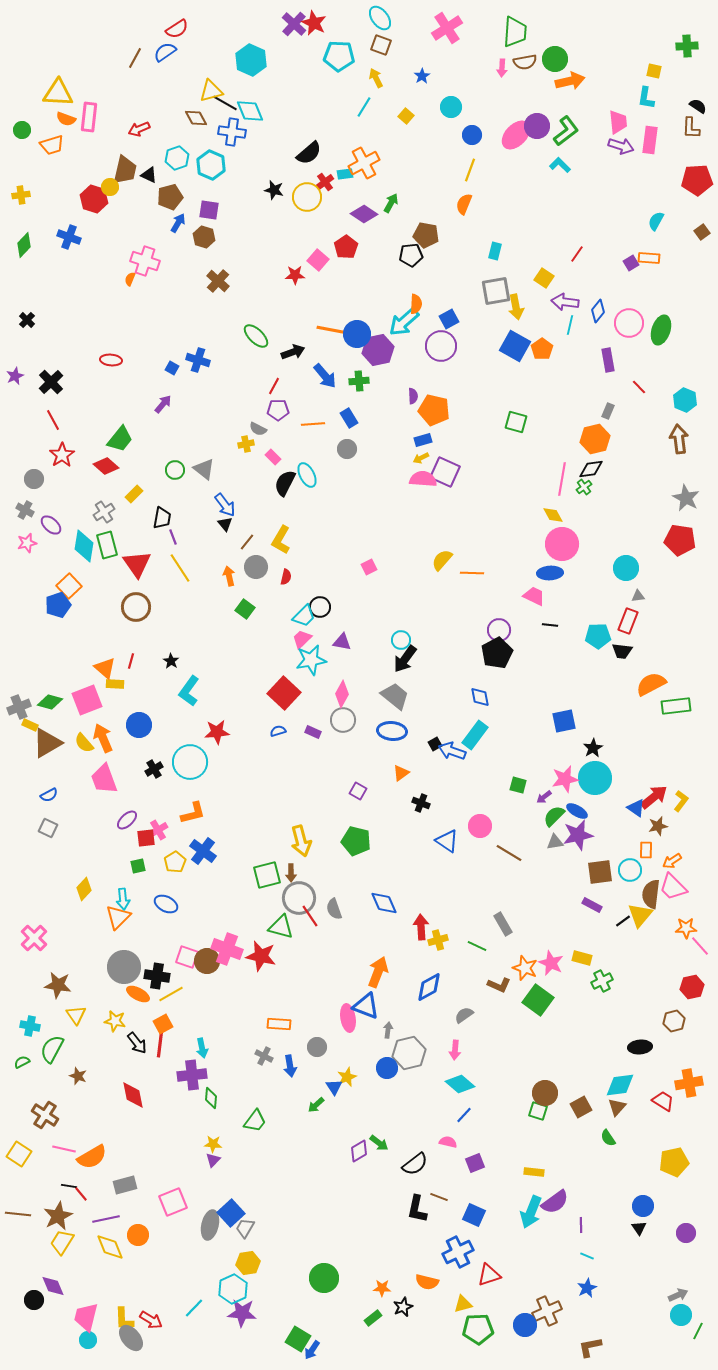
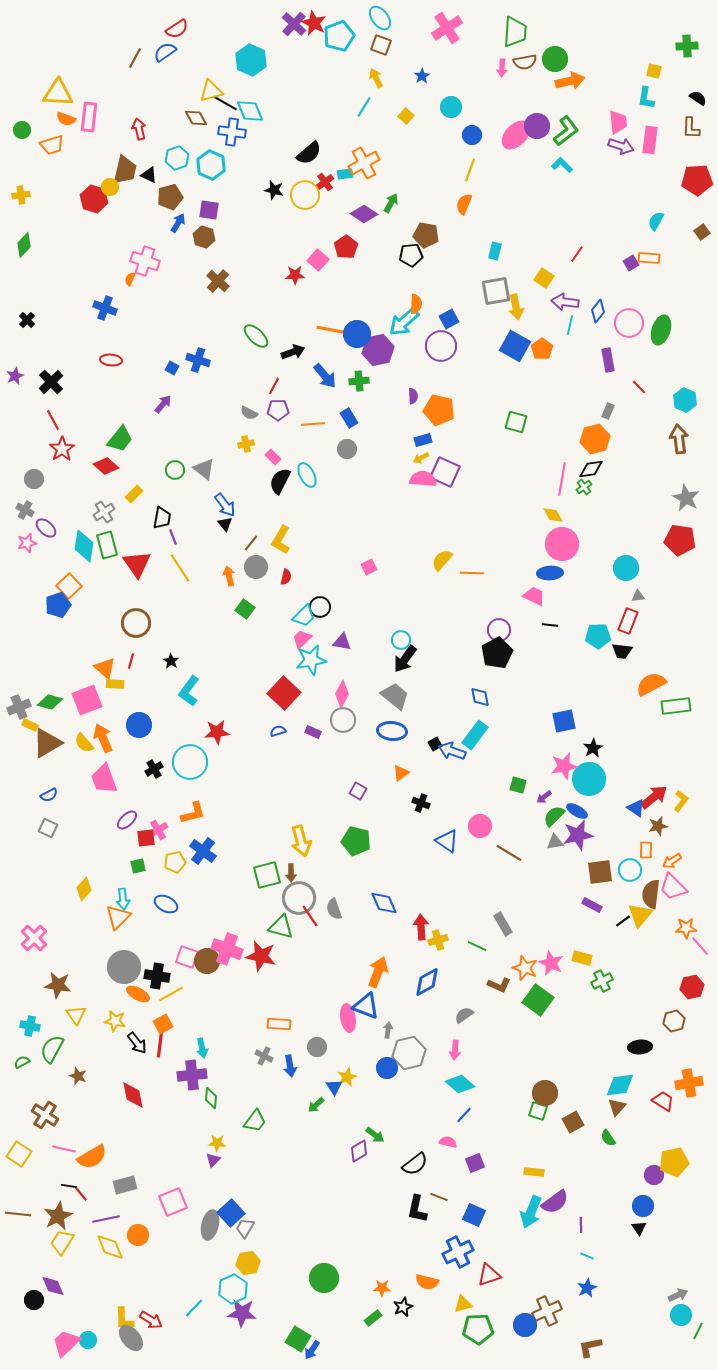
cyan pentagon at (339, 56): moved 20 px up; rotated 24 degrees counterclockwise
black semicircle at (698, 106): moved 8 px up
red arrow at (139, 129): rotated 100 degrees clockwise
cyan L-shape at (560, 165): moved 2 px right
yellow circle at (307, 197): moved 2 px left, 2 px up
blue cross at (69, 237): moved 36 px right, 71 px down
orange pentagon at (434, 410): moved 5 px right
gray semicircle at (258, 429): moved 9 px left, 16 px up
red star at (62, 455): moved 6 px up
black semicircle at (285, 483): moved 5 px left, 2 px up
purple ellipse at (51, 525): moved 5 px left, 3 px down
brown line at (247, 542): moved 4 px right, 1 px down
brown circle at (136, 607): moved 16 px down
cyan circle at (595, 778): moved 6 px left, 1 px down
pink star at (565, 779): moved 1 px left, 13 px up
yellow pentagon at (175, 862): rotated 20 degrees clockwise
blue diamond at (429, 987): moved 2 px left, 5 px up
brown square at (581, 1107): moved 8 px left, 15 px down
green arrow at (379, 1143): moved 4 px left, 8 px up
yellow star at (213, 1144): moved 4 px right, 1 px up
purple circle at (686, 1233): moved 32 px left, 58 px up
pink trapezoid at (86, 1317): moved 20 px left, 26 px down; rotated 32 degrees clockwise
